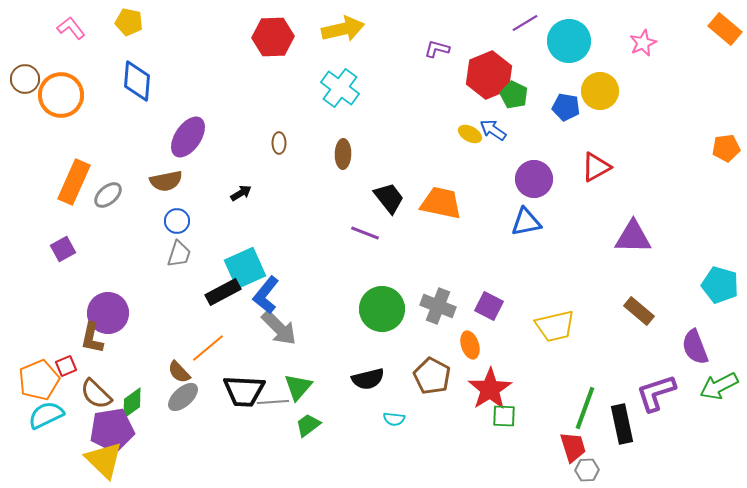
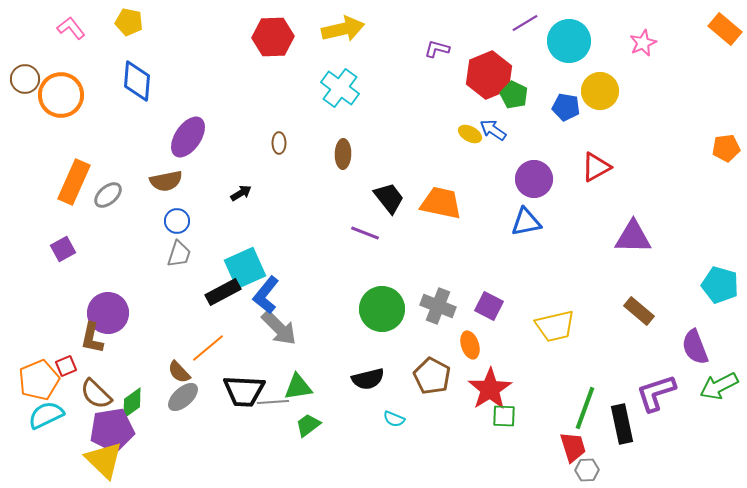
green triangle at (298, 387): rotated 40 degrees clockwise
cyan semicircle at (394, 419): rotated 15 degrees clockwise
